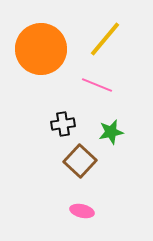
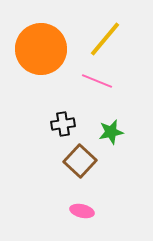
pink line: moved 4 px up
